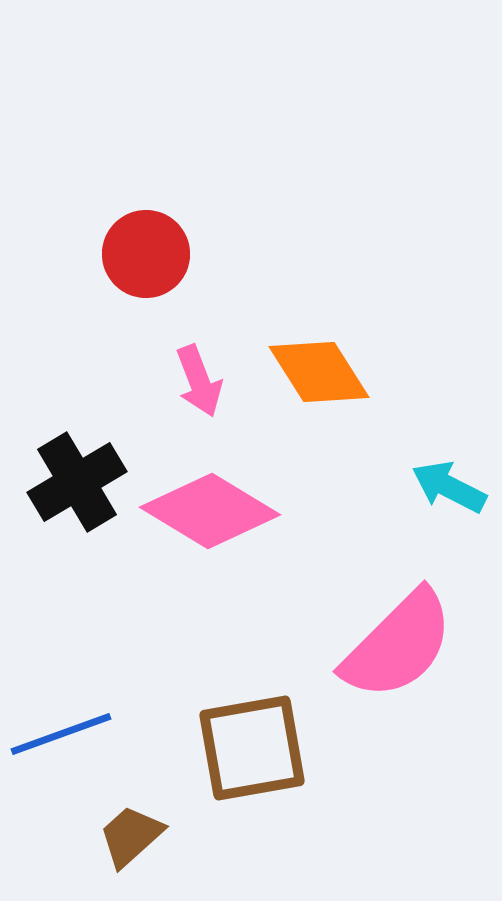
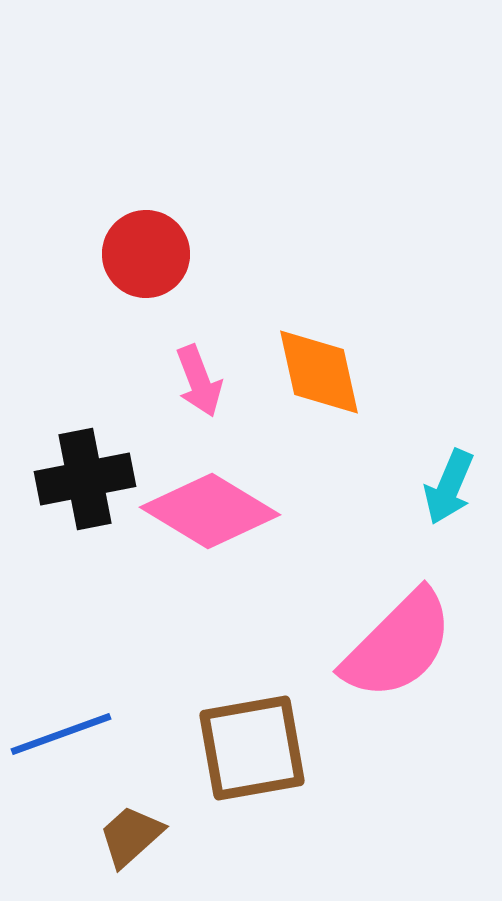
orange diamond: rotated 20 degrees clockwise
black cross: moved 8 px right, 3 px up; rotated 20 degrees clockwise
cyan arrow: rotated 94 degrees counterclockwise
